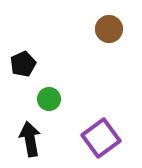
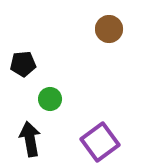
black pentagon: rotated 20 degrees clockwise
green circle: moved 1 px right
purple square: moved 1 px left, 4 px down
